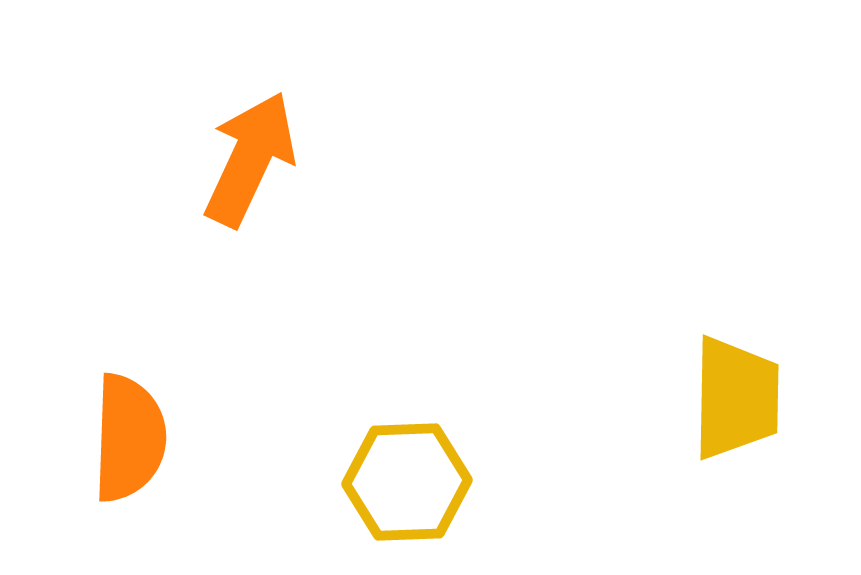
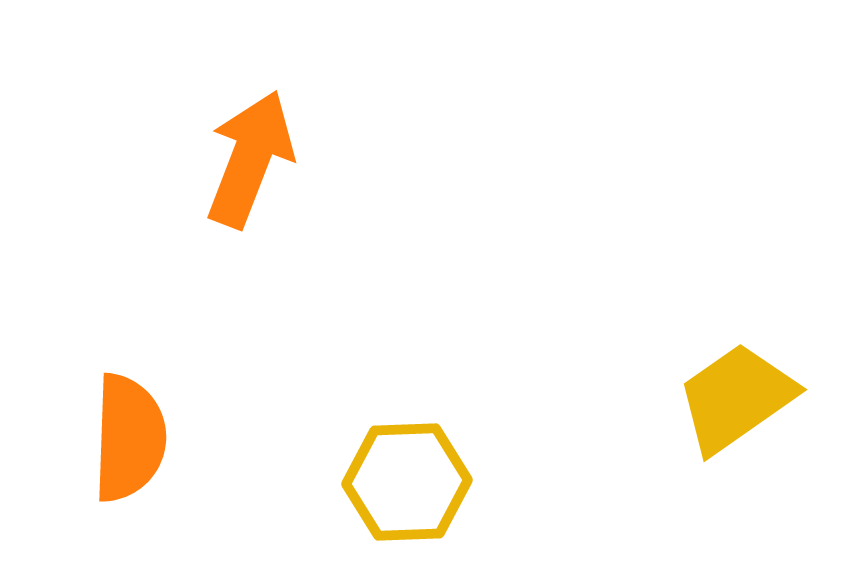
orange arrow: rotated 4 degrees counterclockwise
yellow trapezoid: rotated 126 degrees counterclockwise
